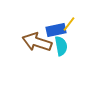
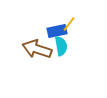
blue rectangle: moved 1 px right, 1 px down
brown arrow: moved 7 px down
